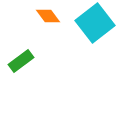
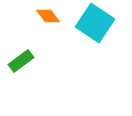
cyan square: rotated 18 degrees counterclockwise
